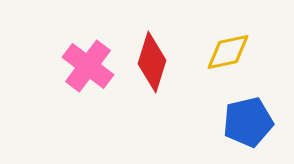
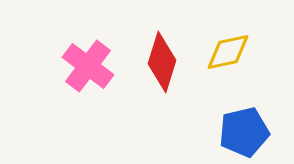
red diamond: moved 10 px right
blue pentagon: moved 4 px left, 10 px down
